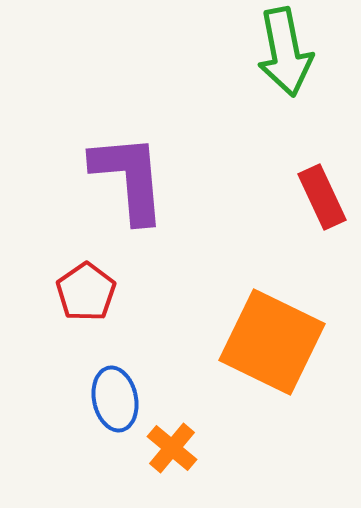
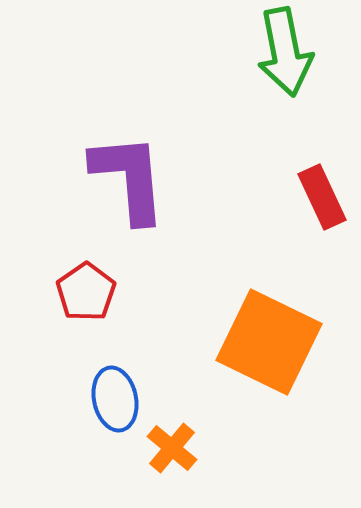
orange square: moved 3 px left
